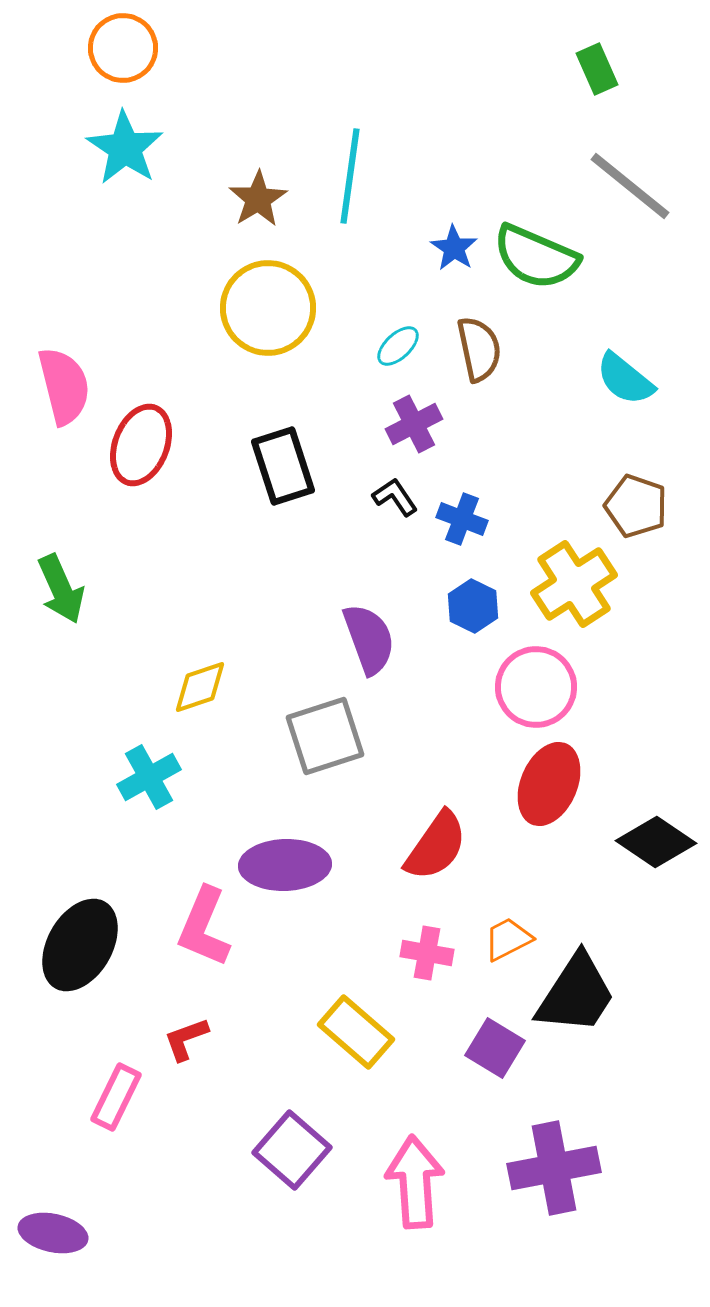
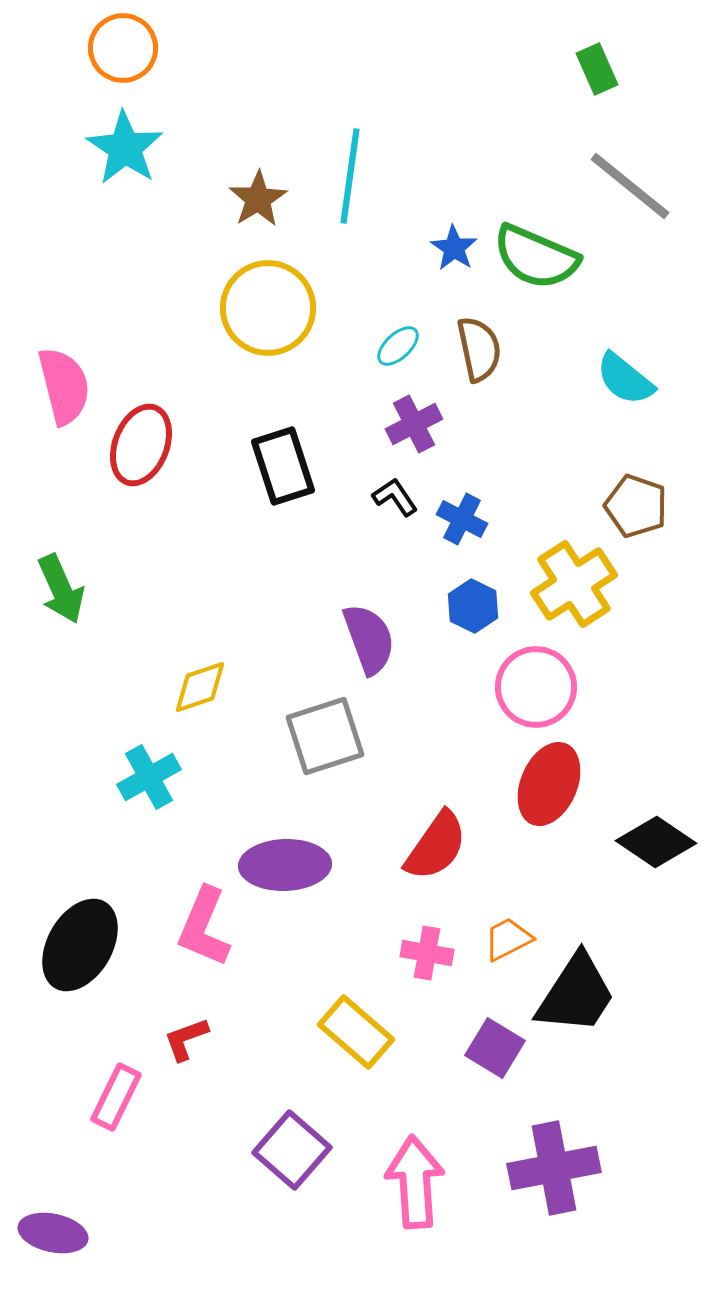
blue cross at (462, 519): rotated 6 degrees clockwise
